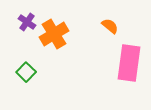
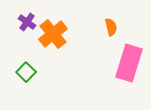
orange semicircle: moved 1 px right, 1 px down; rotated 36 degrees clockwise
orange cross: moved 1 px left; rotated 8 degrees counterclockwise
pink rectangle: rotated 9 degrees clockwise
